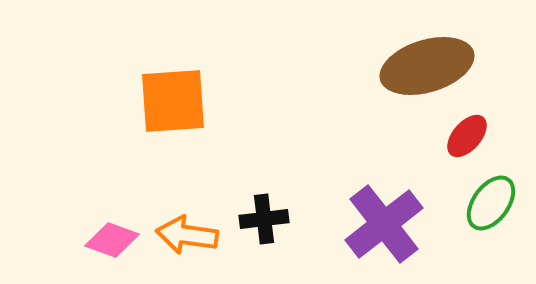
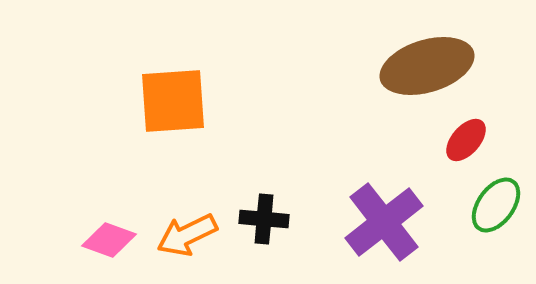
red ellipse: moved 1 px left, 4 px down
green ellipse: moved 5 px right, 2 px down
black cross: rotated 12 degrees clockwise
purple cross: moved 2 px up
orange arrow: rotated 34 degrees counterclockwise
pink diamond: moved 3 px left
